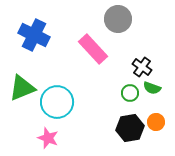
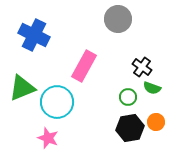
pink rectangle: moved 9 px left, 17 px down; rotated 72 degrees clockwise
green circle: moved 2 px left, 4 px down
